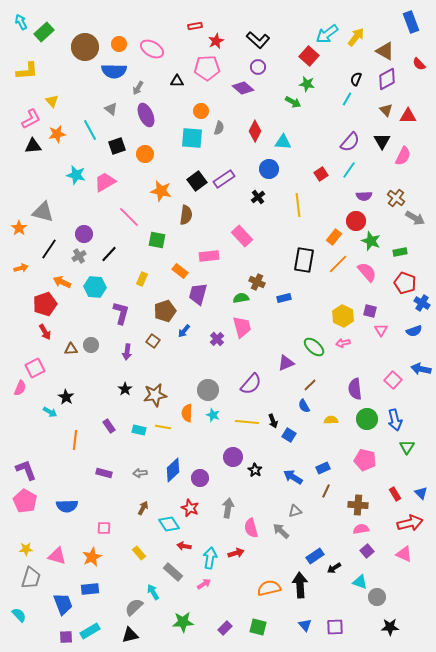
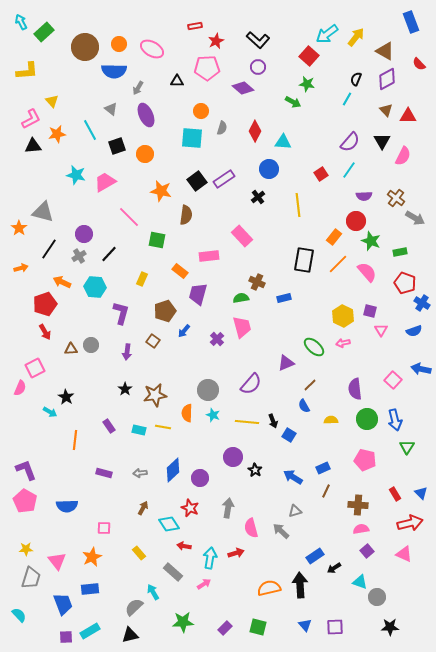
gray semicircle at (219, 128): moved 3 px right
pink triangle at (57, 556): moved 5 px down; rotated 36 degrees clockwise
